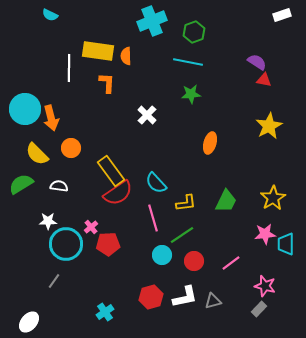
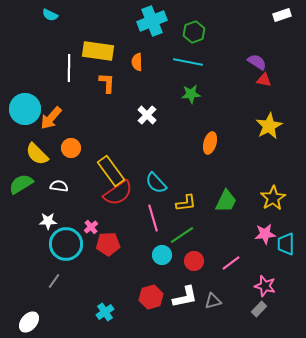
orange semicircle at (126, 56): moved 11 px right, 6 px down
orange arrow at (51, 118): rotated 55 degrees clockwise
